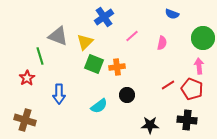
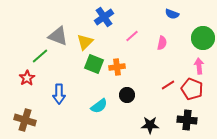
green line: rotated 66 degrees clockwise
